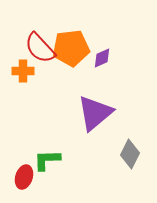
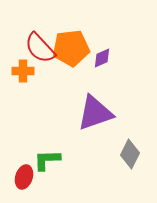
purple triangle: rotated 21 degrees clockwise
